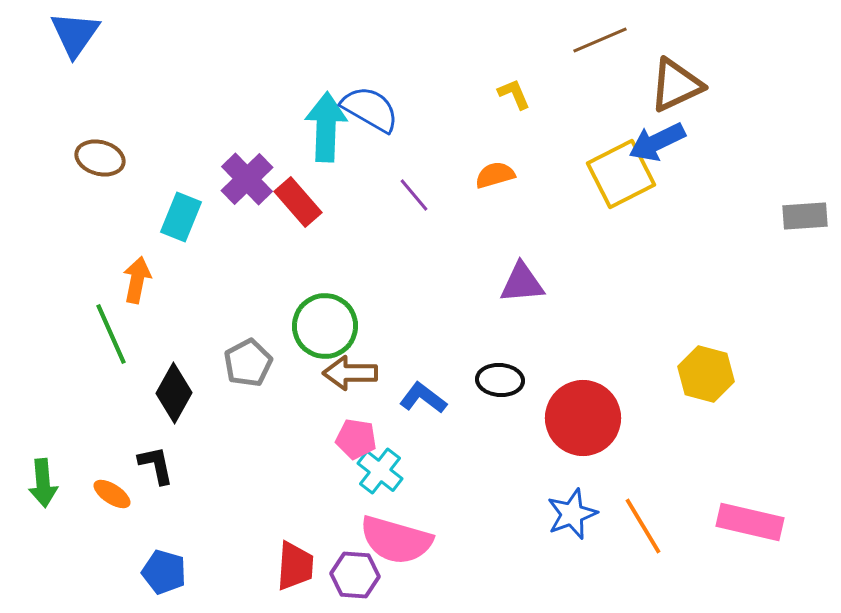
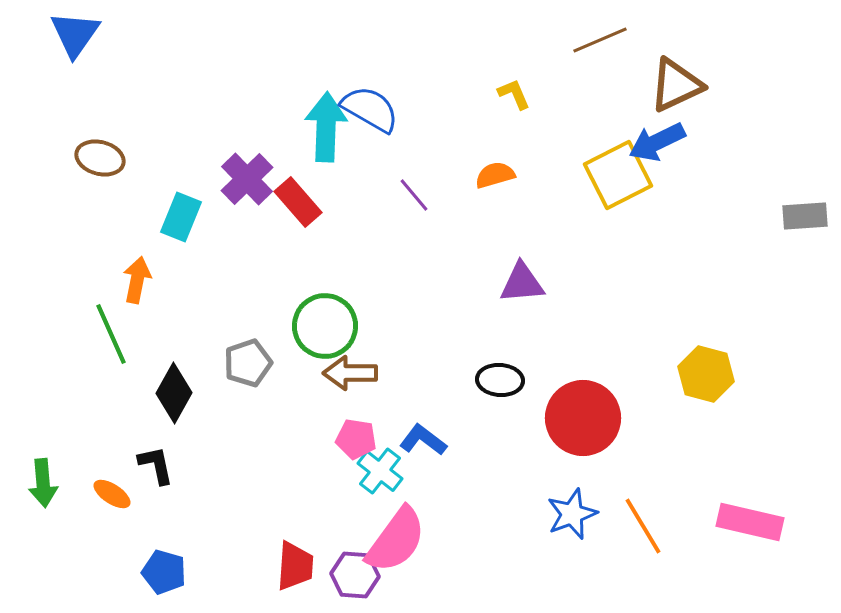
yellow square: moved 3 px left, 1 px down
gray pentagon: rotated 9 degrees clockwise
blue L-shape: moved 42 px down
pink semicircle: rotated 70 degrees counterclockwise
